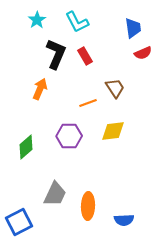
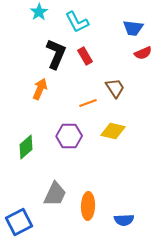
cyan star: moved 2 px right, 8 px up
blue trapezoid: rotated 105 degrees clockwise
yellow diamond: rotated 20 degrees clockwise
